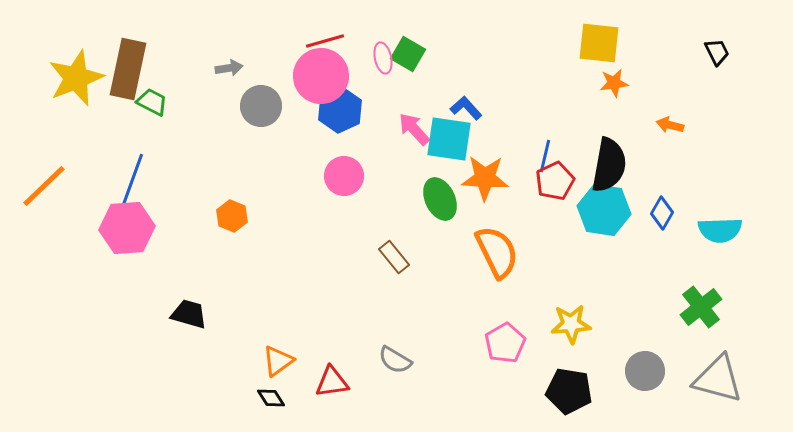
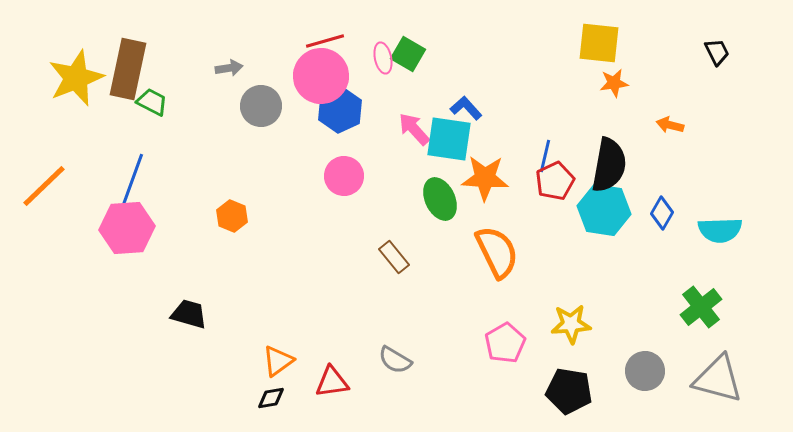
black diamond at (271, 398): rotated 68 degrees counterclockwise
